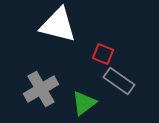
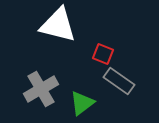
green triangle: moved 2 px left
